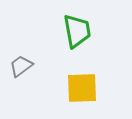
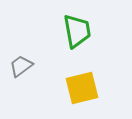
yellow square: rotated 12 degrees counterclockwise
